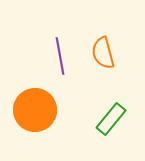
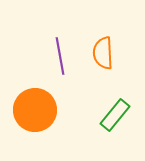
orange semicircle: rotated 12 degrees clockwise
green rectangle: moved 4 px right, 4 px up
